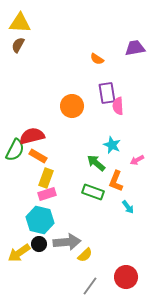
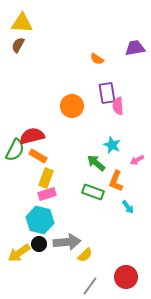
yellow triangle: moved 2 px right
